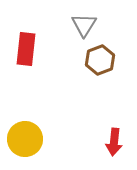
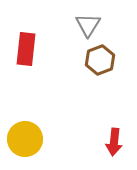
gray triangle: moved 4 px right
